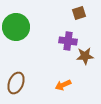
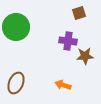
orange arrow: rotated 42 degrees clockwise
